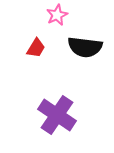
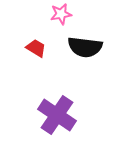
pink star: moved 4 px right, 1 px up; rotated 15 degrees clockwise
red trapezoid: rotated 90 degrees counterclockwise
